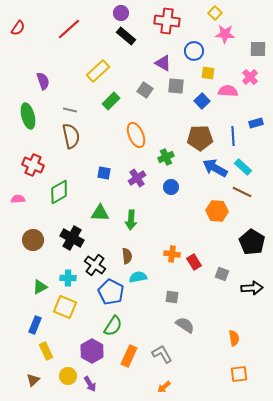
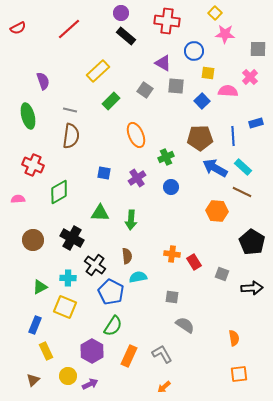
red semicircle at (18, 28): rotated 28 degrees clockwise
brown semicircle at (71, 136): rotated 20 degrees clockwise
purple arrow at (90, 384): rotated 84 degrees counterclockwise
